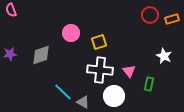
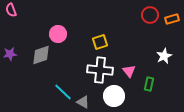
pink circle: moved 13 px left, 1 px down
yellow square: moved 1 px right
white star: rotated 21 degrees clockwise
